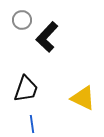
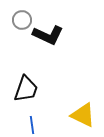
black L-shape: moved 1 px right, 2 px up; rotated 108 degrees counterclockwise
yellow triangle: moved 17 px down
blue line: moved 1 px down
